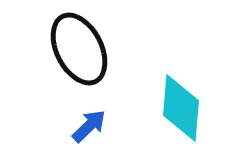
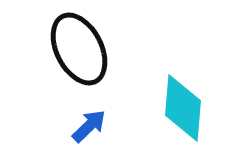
cyan diamond: moved 2 px right
